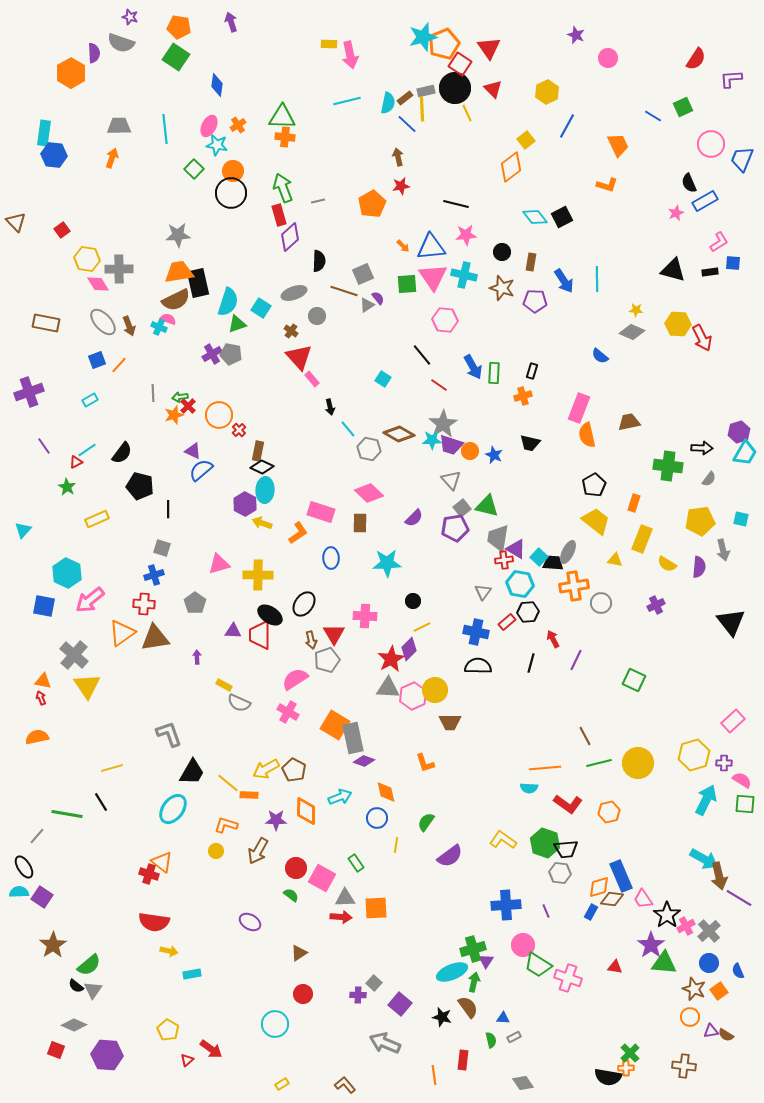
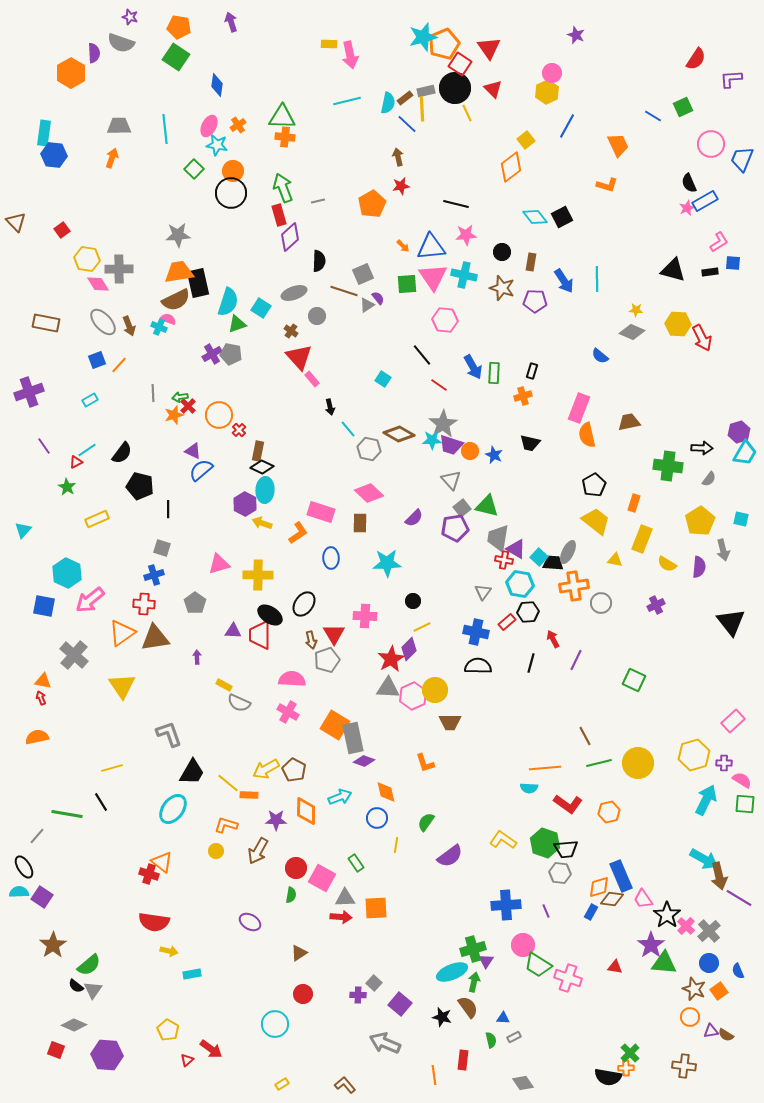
pink circle at (608, 58): moved 56 px left, 15 px down
pink star at (676, 213): moved 11 px right, 5 px up
yellow pentagon at (700, 521): rotated 24 degrees counterclockwise
red cross at (504, 560): rotated 18 degrees clockwise
pink semicircle at (295, 679): moved 3 px left; rotated 36 degrees clockwise
yellow triangle at (87, 686): moved 35 px right
green semicircle at (291, 895): rotated 63 degrees clockwise
pink cross at (686, 926): rotated 18 degrees counterclockwise
